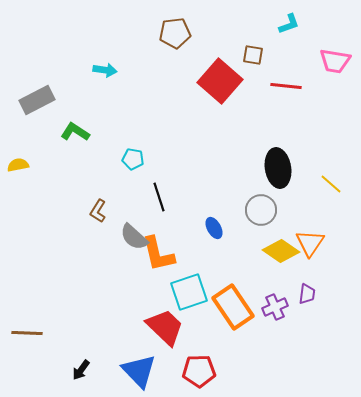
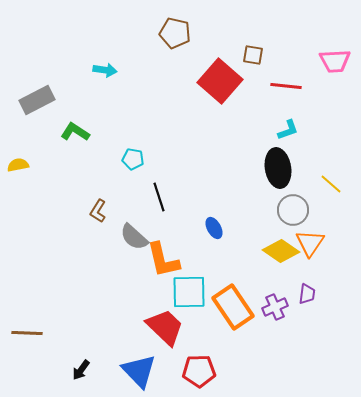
cyan L-shape: moved 1 px left, 106 px down
brown pentagon: rotated 20 degrees clockwise
pink trapezoid: rotated 12 degrees counterclockwise
gray circle: moved 32 px right
orange L-shape: moved 5 px right, 6 px down
cyan square: rotated 18 degrees clockwise
